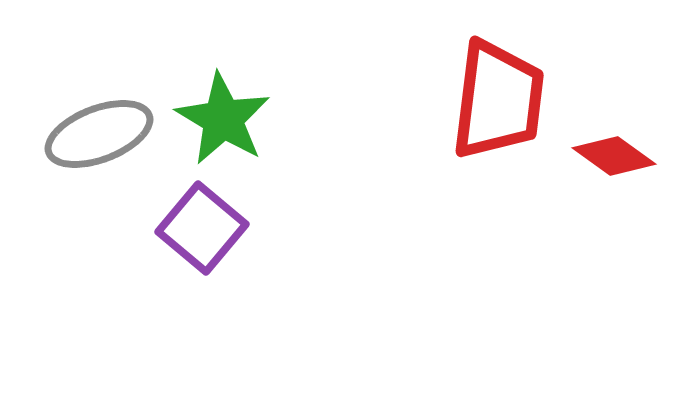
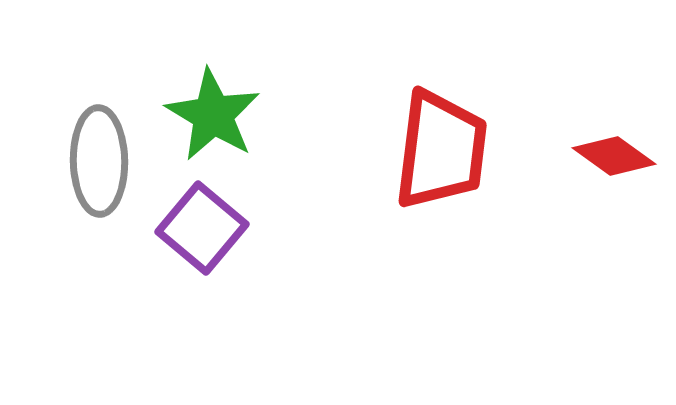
red trapezoid: moved 57 px left, 50 px down
green star: moved 10 px left, 4 px up
gray ellipse: moved 27 px down; rotated 70 degrees counterclockwise
